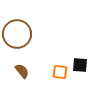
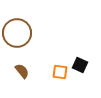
brown circle: moved 1 px up
black square: rotated 21 degrees clockwise
